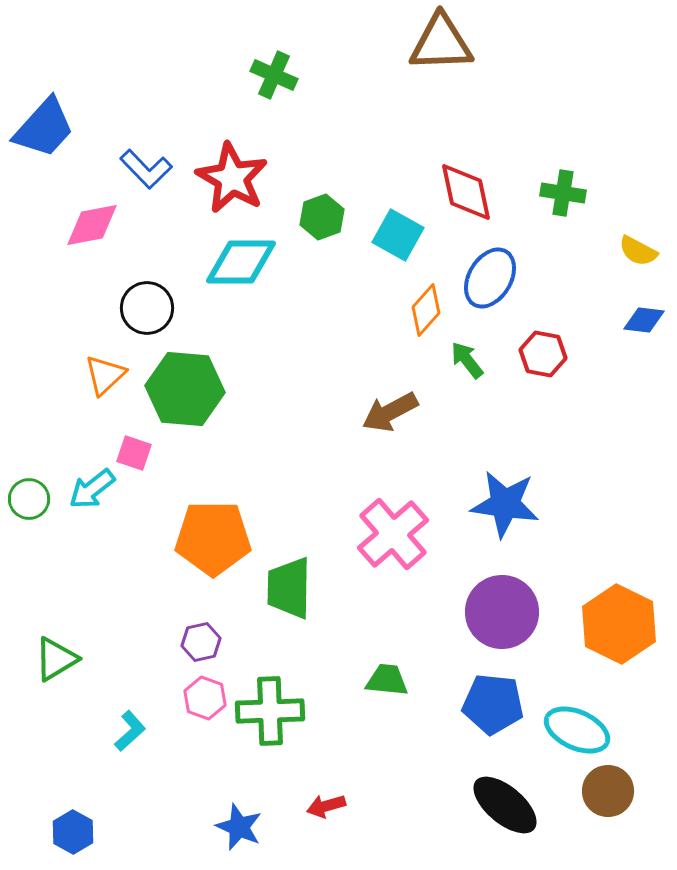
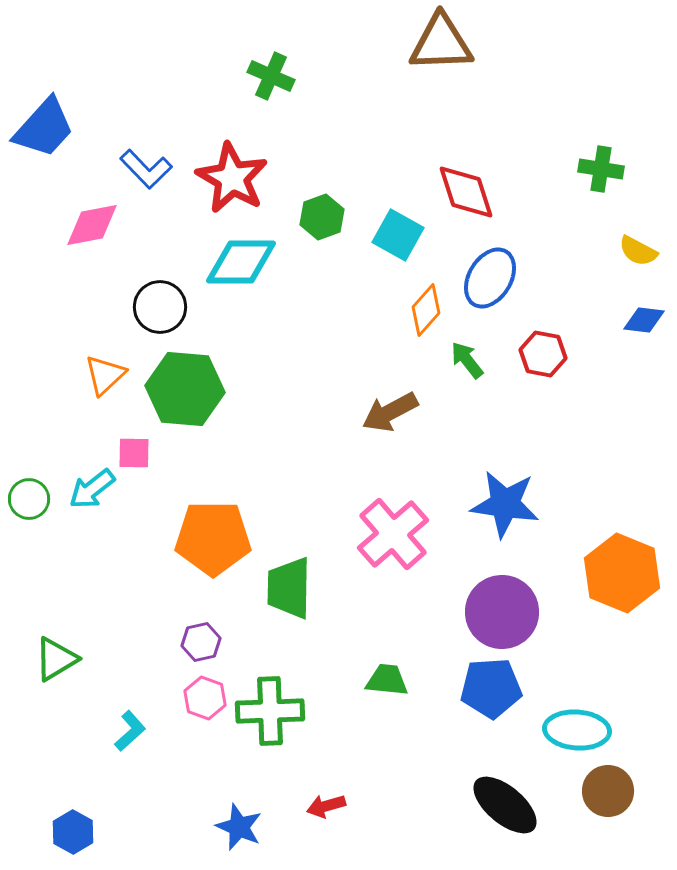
green cross at (274, 75): moved 3 px left, 1 px down
red diamond at (466, 192): rotated 6 degrees counterclockwise
green cross at (563, 193): moved 38 px right, 24 px up
black circle at (147, 308): moved 13 px right, 1 px up
pink square at (134, 453): rotated 18 degrees counterclockwise
orange hexagon at (619, 624): moved 3 px right, 51 px up; rotated 4 degrees counterclockwise
blue pentagon at (493, 704): moved 2 px left, 16 px up; rotated 10 degrees counterclockwise
cyan ellipse at (577, 730): rotated 20 degrees counterclockwise
